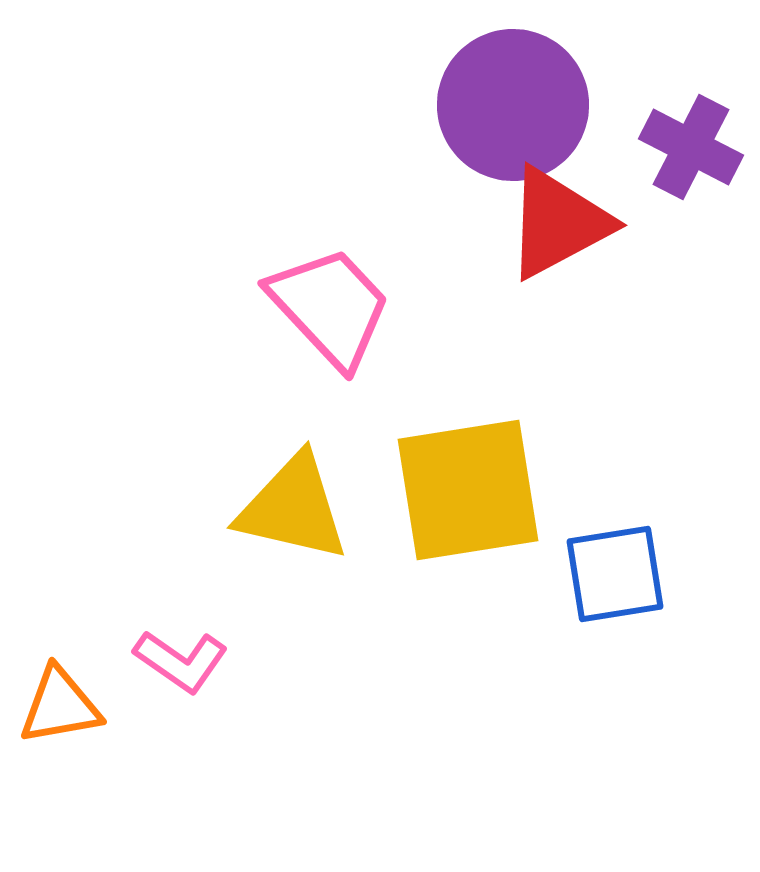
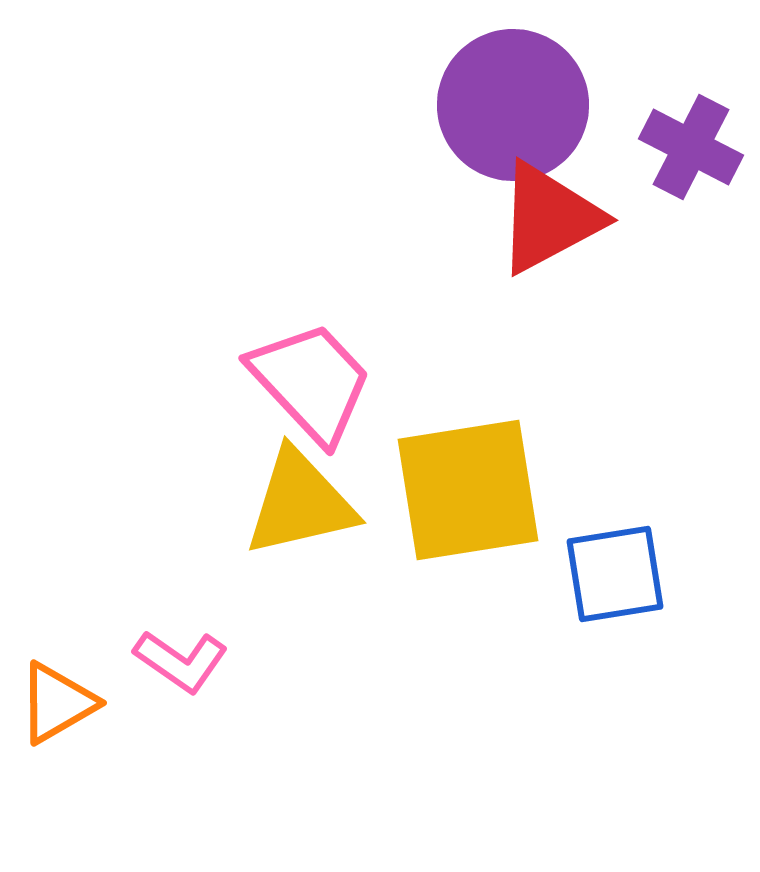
red triangle: moved 9 px left, 5 px up
pink trapezoid: moved 19 px left, 75 px down
yellow triangle: moved 7 px right, 5 px up; rotated 26 degrees counterclockwise
orange triangle: moved 3 px left, 3 px up; rotated 20 degrees counterclockwise
